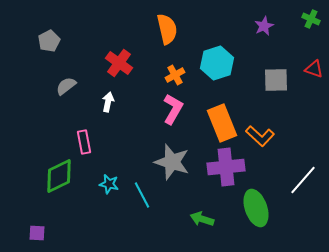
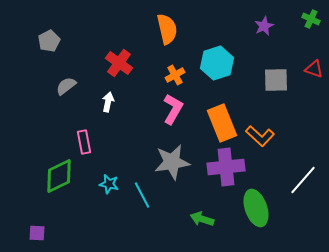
gray star: rotated 27 degrees counterclockwise
